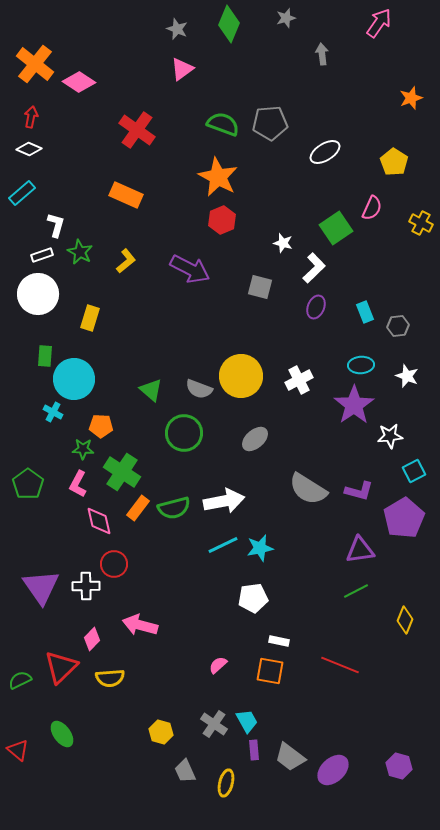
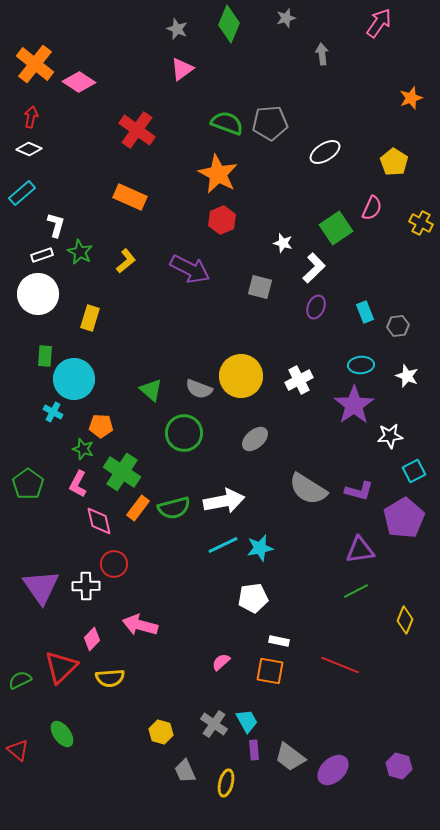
green semicircle at (223, 124): moved 4 px right, 1 px up
orange star at (218, 177): moved 3 px up
orange rectangle at (126, 195): moved 4 px right, 2 px down
green star at (83, 449): rotated 15 degrees clockwise
pink semicircle at (218, 665): moved 3 px right, 3 px up
